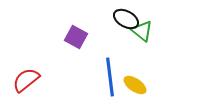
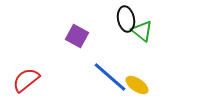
black ellipse: rotated 50 degrees clockwise
purple square: moved 1 px right, 1 px up
blue line: rotated 42 degrees counterclockwise
yellow ellipse: moved 2 px right
